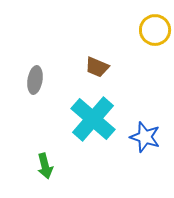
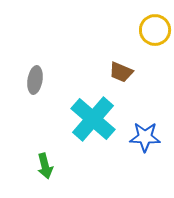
brown trapezoid: moved 24 px right, 5 px down
blue star: rotated 16 degrees counterclockwise
